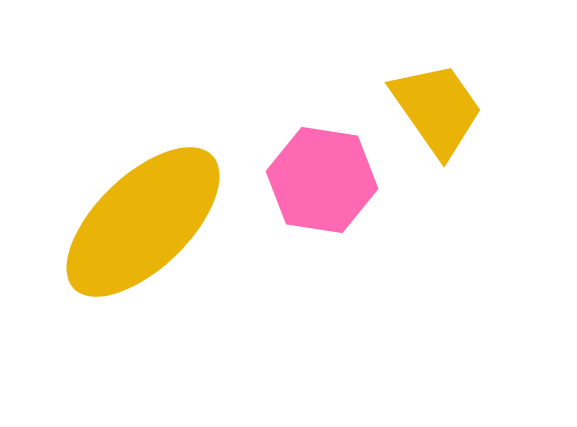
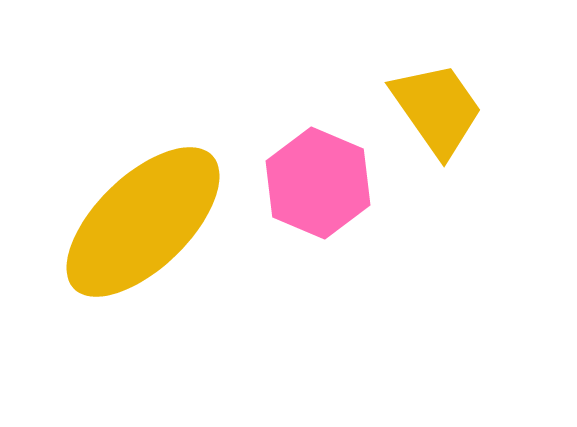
pink hexagon: moved 4 px left, 3 px down; rotated 14 degrees clockwise
